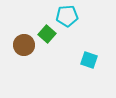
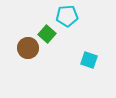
brown circle: moved 4 px right, 3 px down
